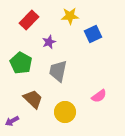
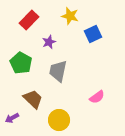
yellow star: rotated 18 degrees clockwise
pink semicircle: moved 2 px left, 1 px down
yellow circle: moved 6 px left, 8 px down
purple arrow: moved 3 px up
